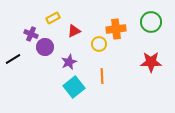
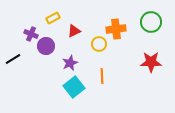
purple circle: moved 1 px right, 1 px up
purple star: moved 1 px right, 1 px down
